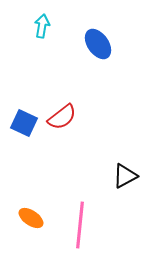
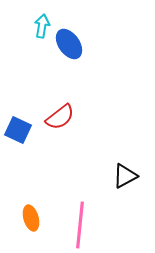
blue ellipse: moved 29 px left
red semicircle: moved 2 px left
blue square: moved 6 px left, 7 px down
orange ellipse: rotated 40 degrees clockwise
